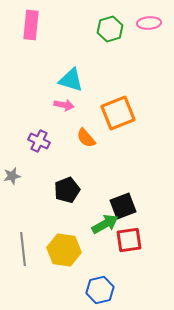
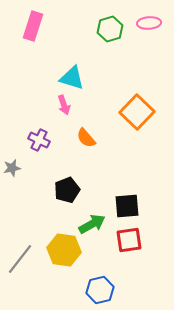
pink rectangle: moved 2 px right, 1 px down; rotated 12 degrees clockwise
cyan triangle: moved 1 px right, 2 px up
pink arrow: rotated 60 degrees clockwise
orange square: moved 19 px right, 1 px up; rotated 24 degrees counterclockwise
purple cross: moved 1 px up
gray star: moved 8 px up
black square: moved 4 px right; rotated 16 degrees clockwise
green arrow: moved 13 px left
gray line: moved 3 px left, 10 px down; rotated 44 degrees clockwise
